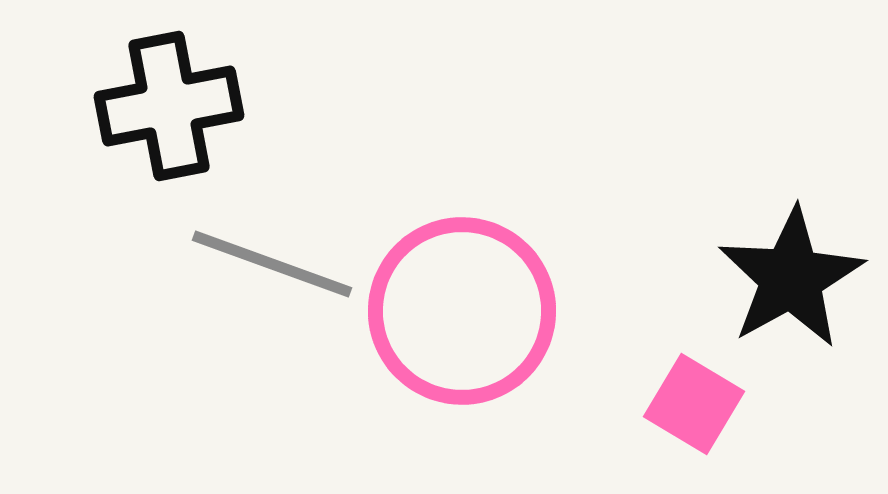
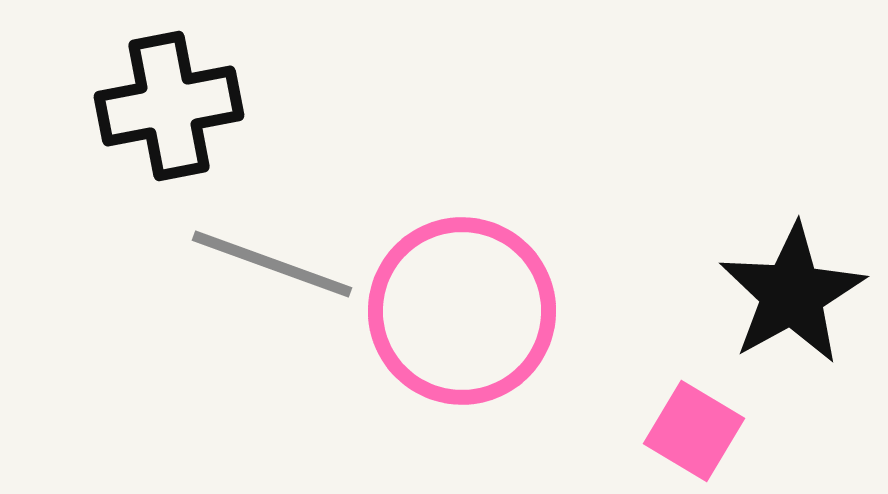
black star: moved 1 px right, 16 px down
pink square: moved 27 px down
